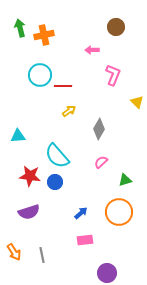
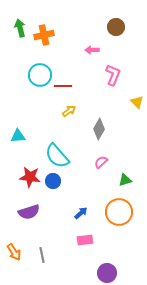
red star: moved 1 px down
blue circle: moved 2 px left, 1 px up
